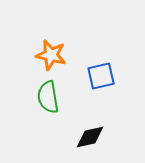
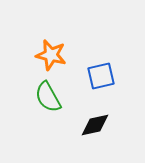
green semicircle: rotated 20 degrees counterclockwise
black diamond: moved 5 px right, 12 px up
